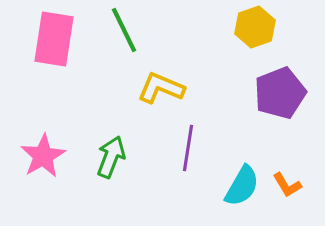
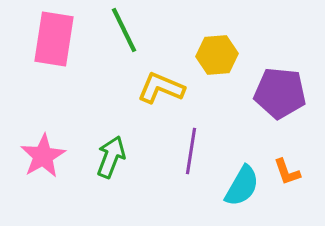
yellow hexagon: moved 38 px left, 28 px down; rotated 15 degrees clockwise
purple pentagon: rotated 27 degrees clockwise
purple line: moved 3 px right, 3 px down
orange L-shape: moved 13 px up; rotated 12 degrees clockwise
